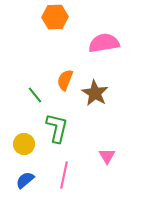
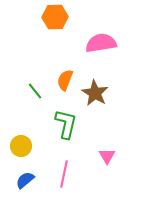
pink semicircle: moved 3 px left
green line: moved 4 px up
green L-shape: moved 9 px right, 4 px up
yellow circle: moved 3 px left, 2 px down
pink line: moved 1 px up
